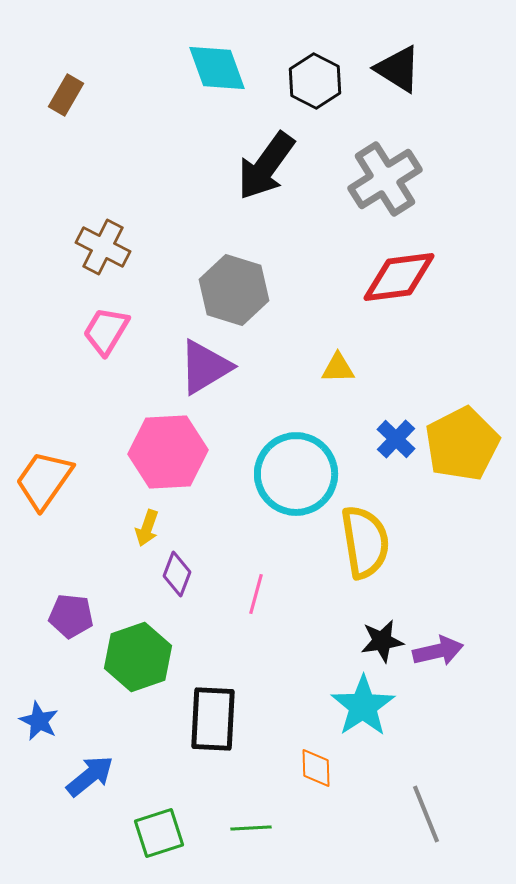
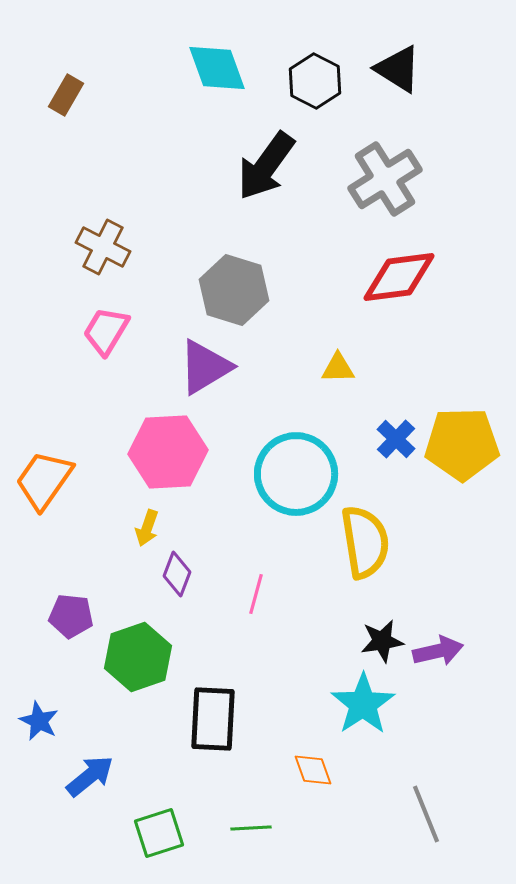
yellow pentagon: rotated 26 degrees clockwise
cyan star: moved 2 px up
orange diamond: moved 3 px left, 2 px down; rotated 18 degrees counterclockwise
